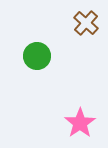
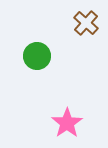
pink star: moved 13 px left
